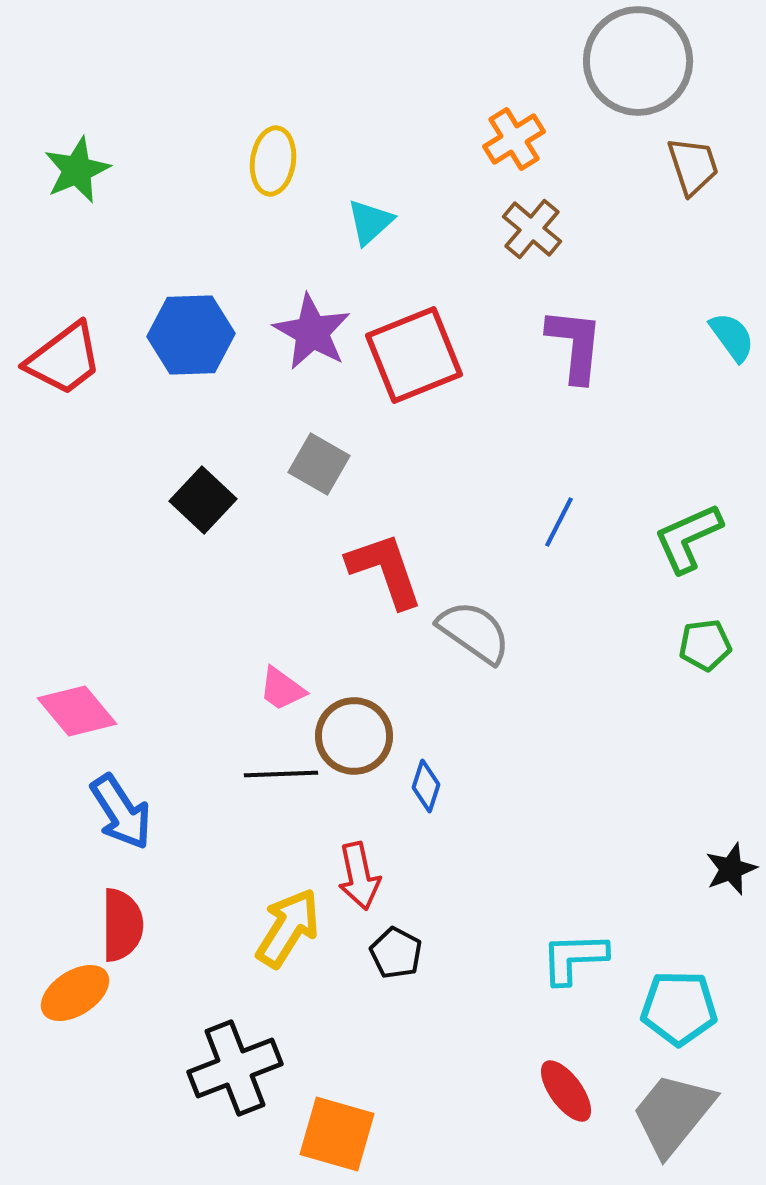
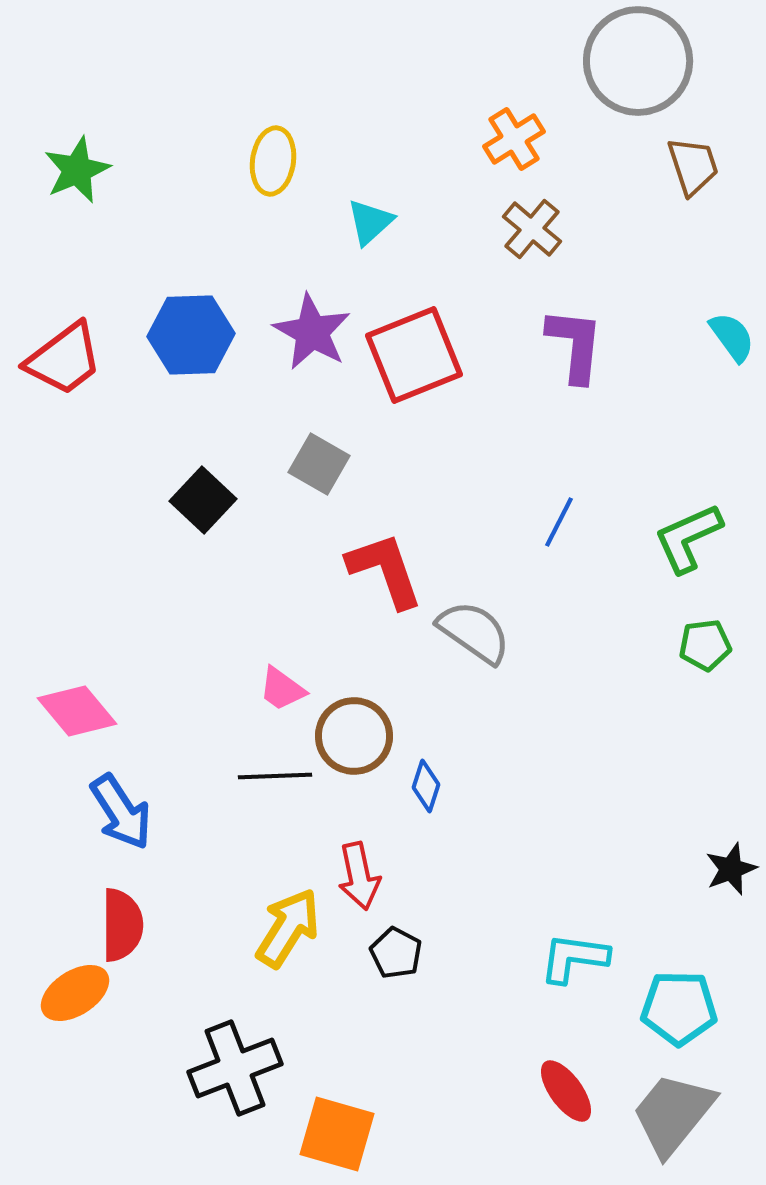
black line: moved 6 px left, 2 px down
cyan L-shape: rotated 10 degrees clockwise
